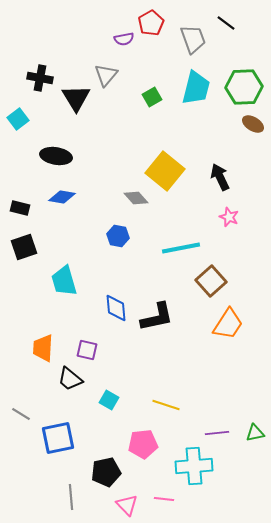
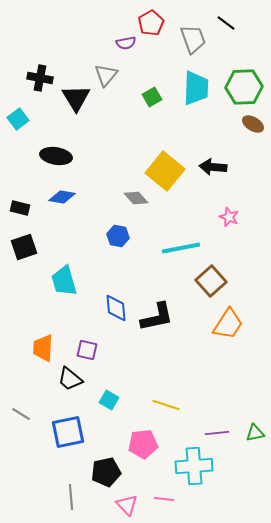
purple semicircle at (124, 39): moved 2 px right, 4 px down
cyan trapezoid at (196, 88): rotated 12 degrees counterclockwise
black arrow at (220, 177): moved 7 px left, 10 px up; rotated 60 degrees counterclockwise
blue square at (58, 438): moved 10 px right, 6 px up
